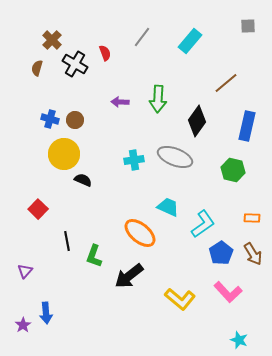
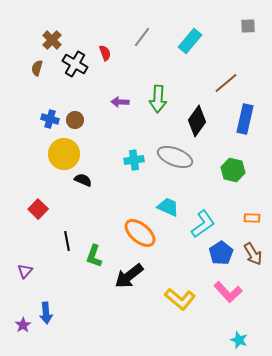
blue rectangle: moved 2 px left, 7 px up
